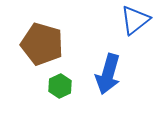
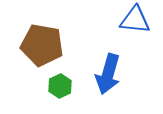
blue triangle: rotated 44 degrees clockwise
brown pentagon: moved 1 px down; rotated 6 degrees counterclockwise
